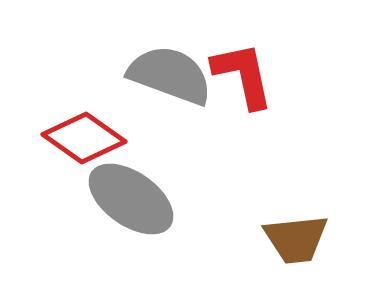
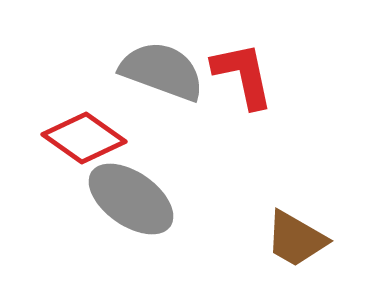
gray semicircle: moved 8 px left, 4 px up
brown trapezoid: rotated 36 degrees clockwise
